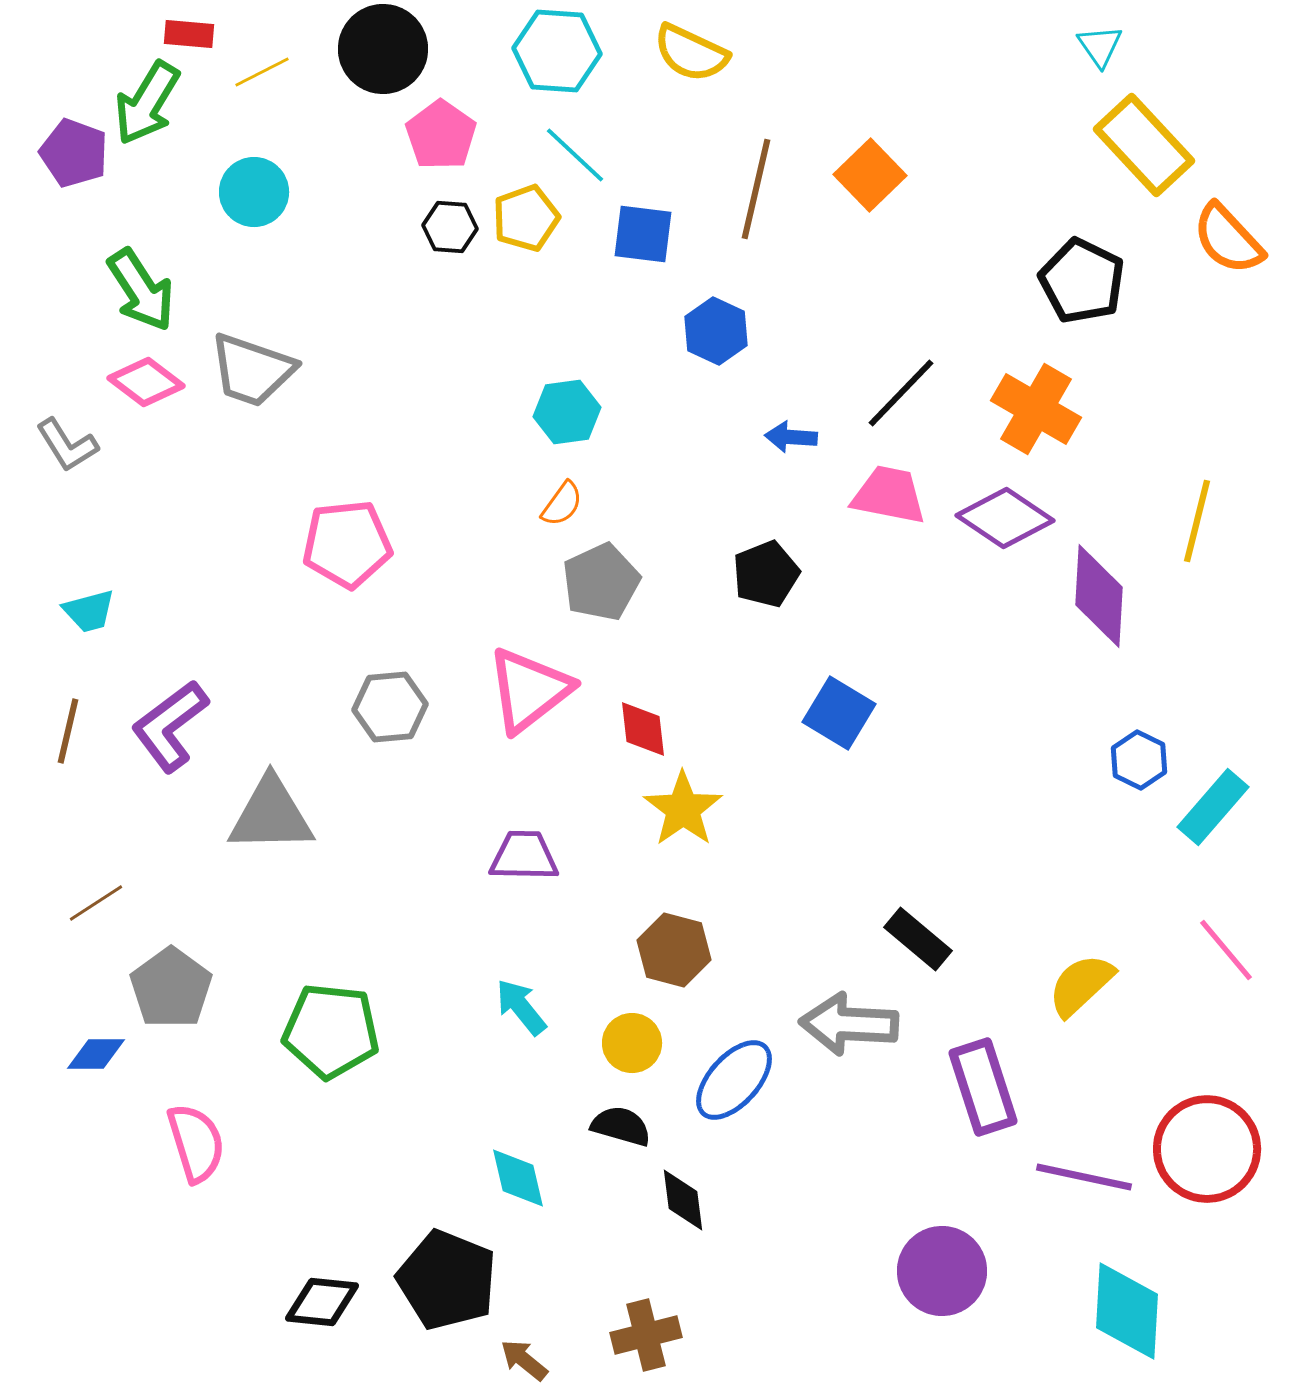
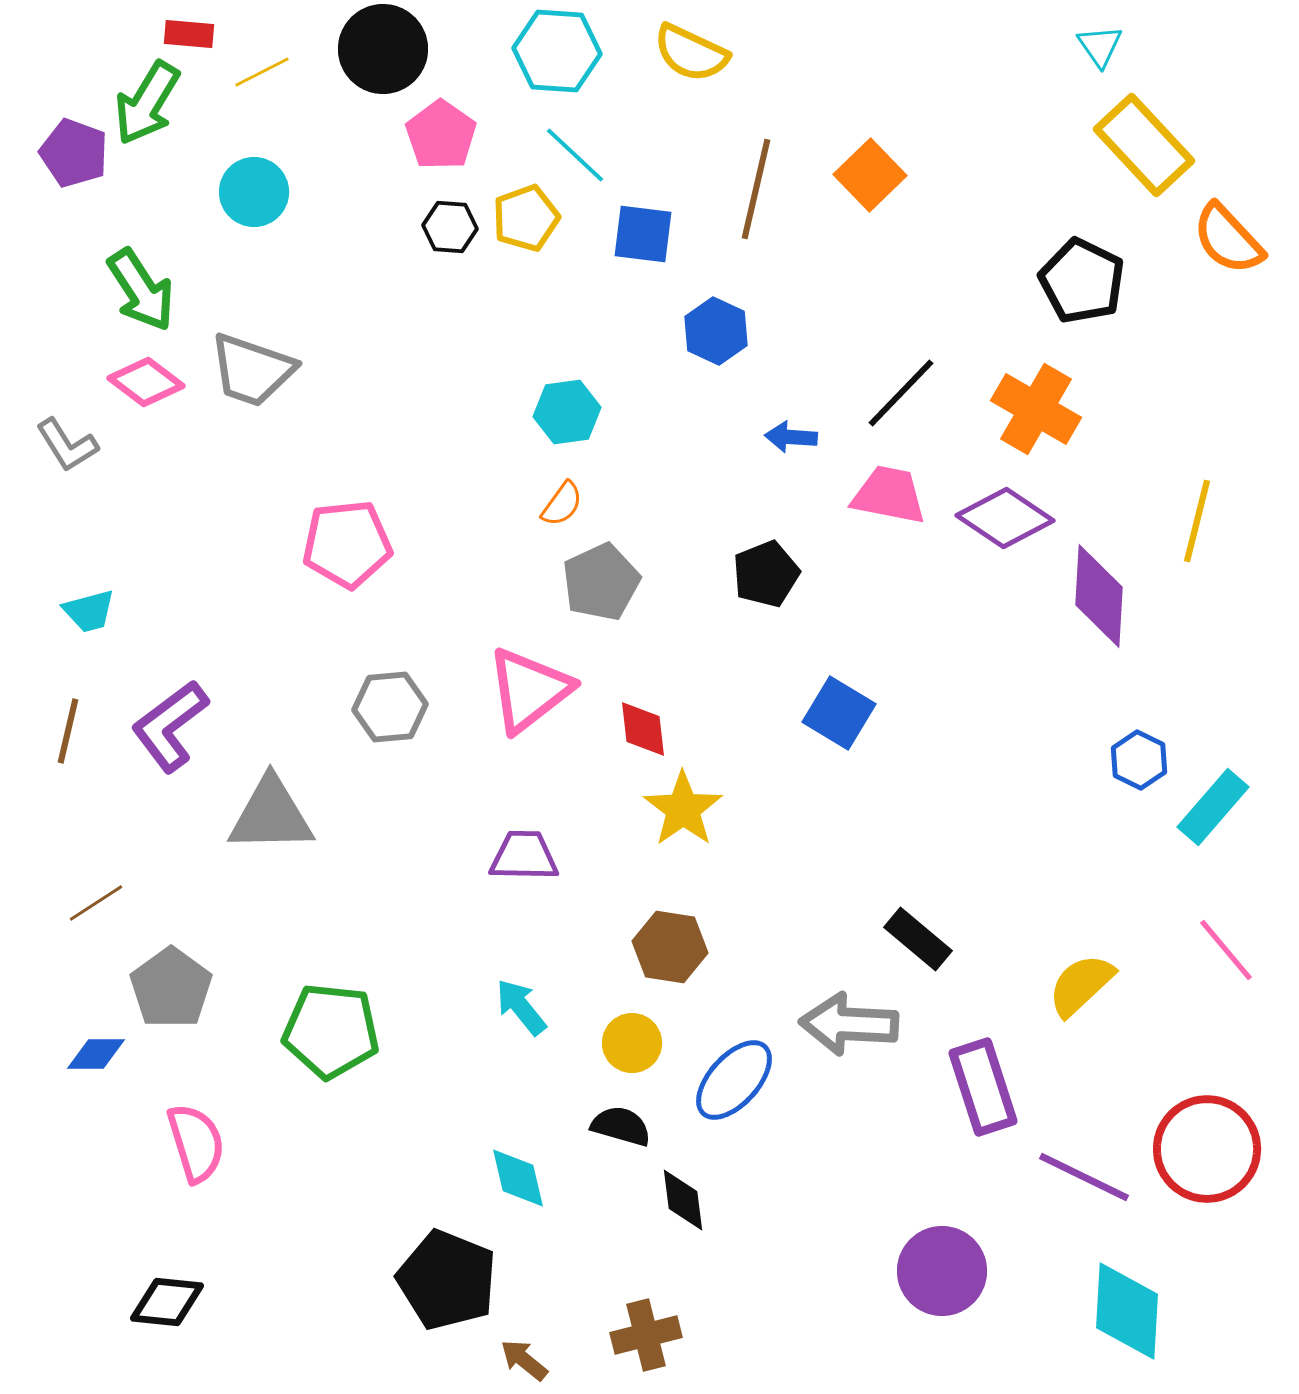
brown hexagon at (674, 950): moved 4 px left, 3 px up; rotated 6 degrees counterclockwise
purple line at (1084, 1177): rotated 14 degrees clockwise
black diamond at (322, 1302): moved 155 px left
